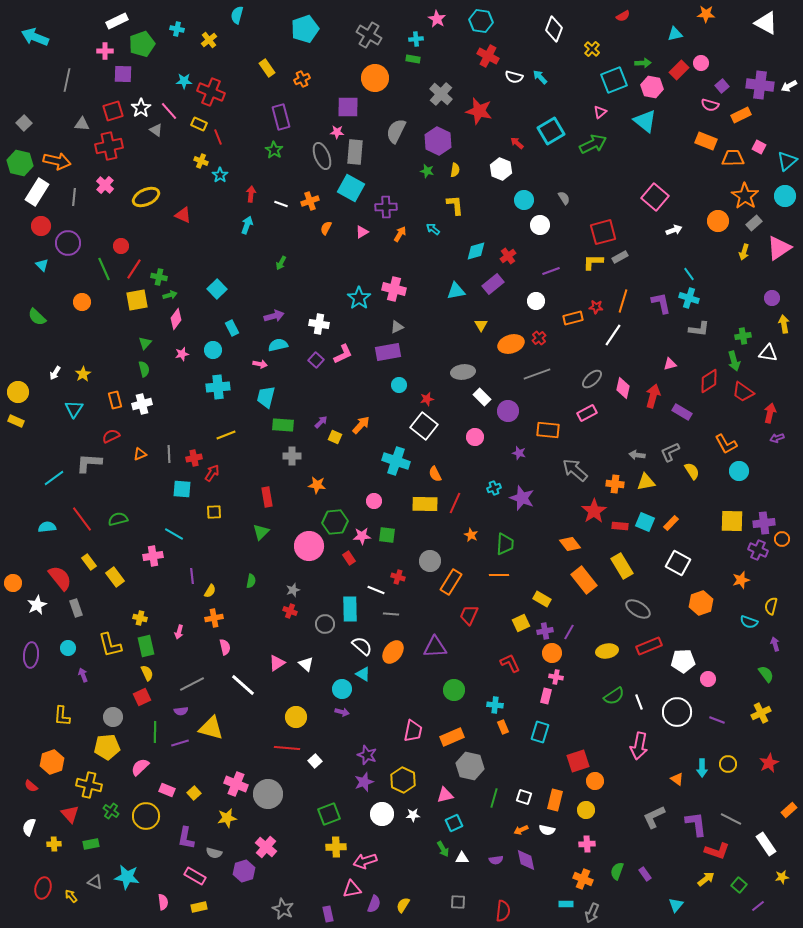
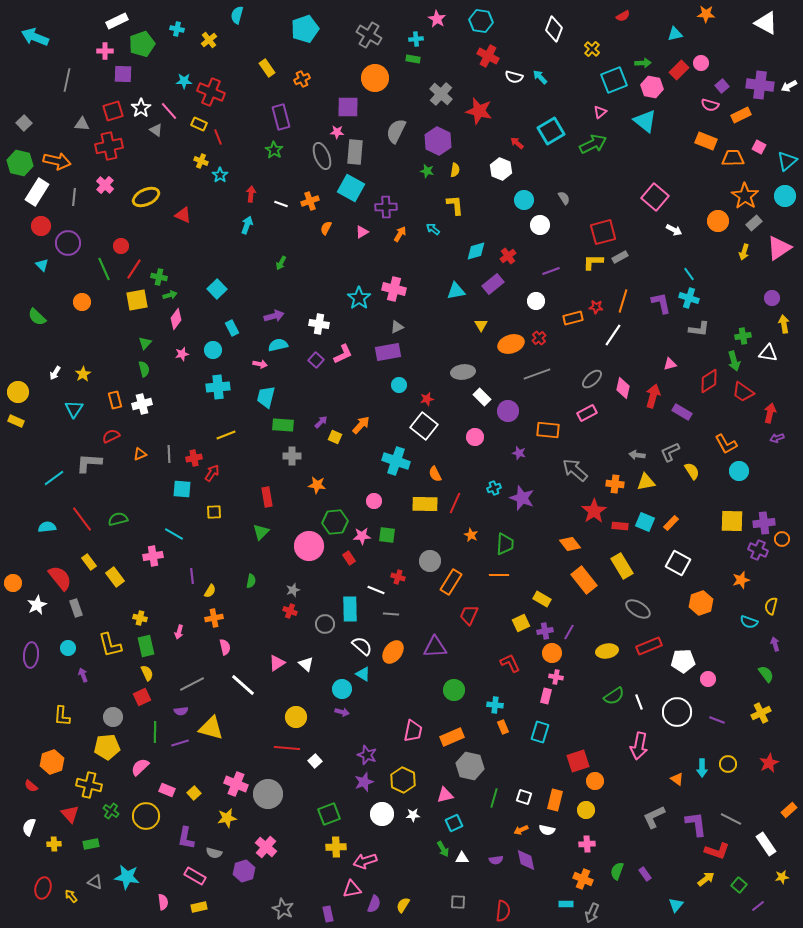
white arrow at (674, 230): rotated 49 degrees clockwise
